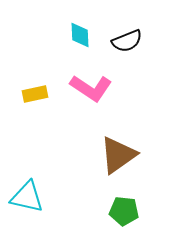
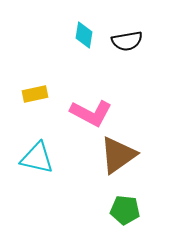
cyan diamond: moved 4 px right; rotated 12 degrees clockwise
black semicircle: rotated 12 degrees clockwise
pink L-shape: moved 25 px down; rotated 6 degrees counterclockwise
cyan triangle: moved 10 px right, 39 px up
green pentagon: moved 1 px right, 1 px up
